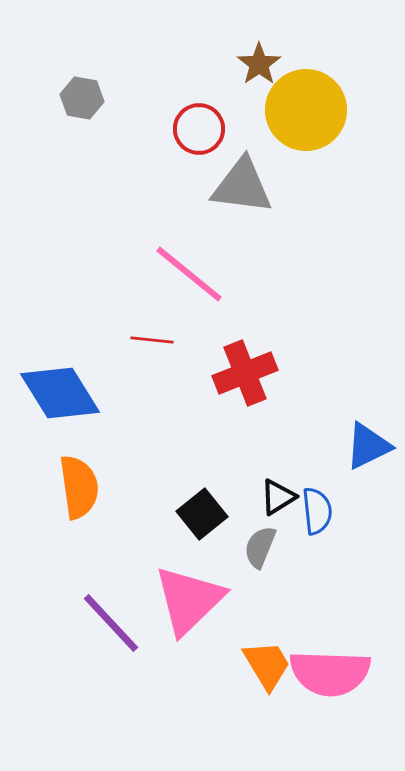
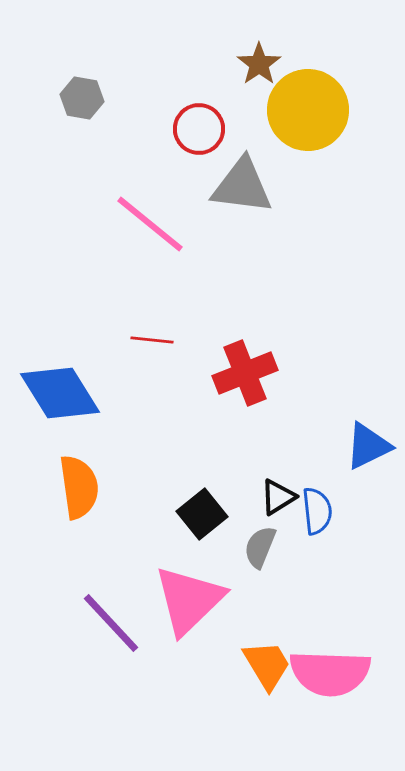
yellow circle: moved 2 px right
pink line: moved 39 px left, 50 px up
